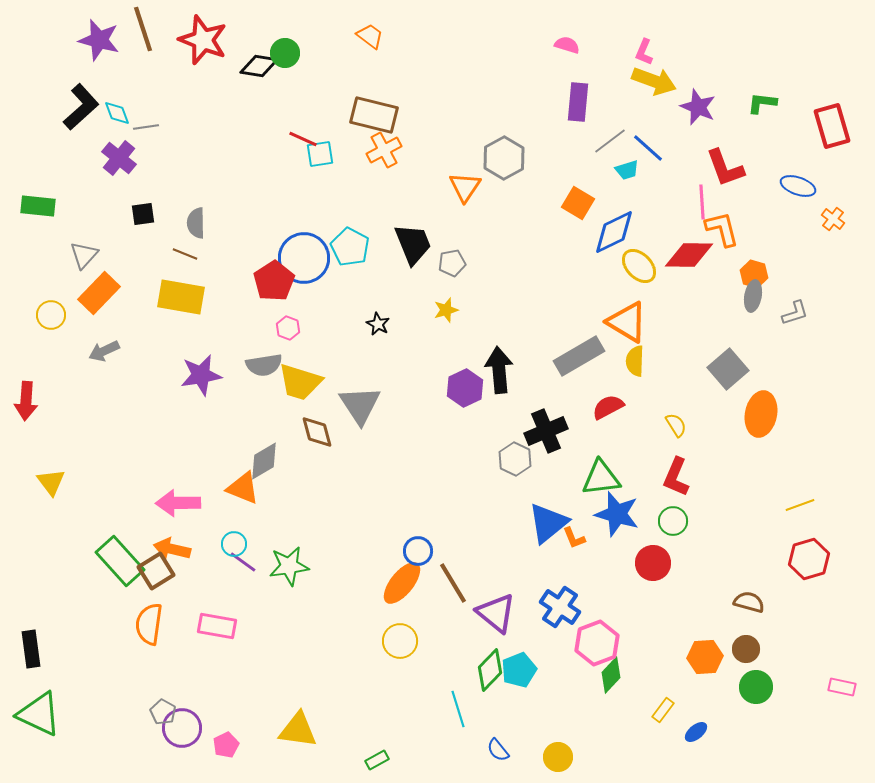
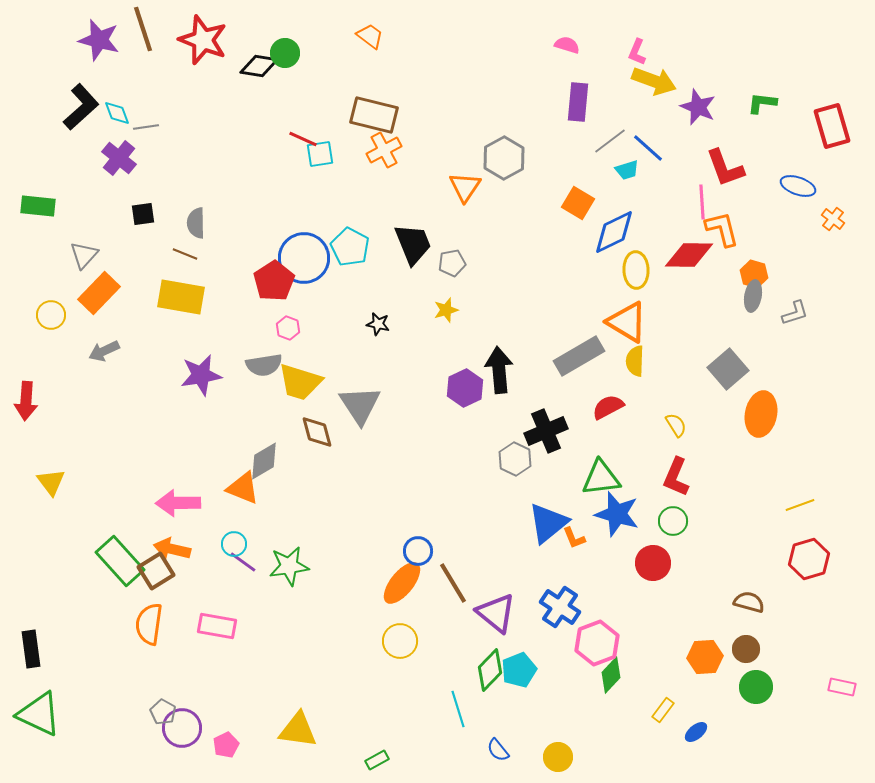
pink L-shape at (644, 52): moved 7 px left
yellow ellipse at (639, 266): moved 3 px left, 4 px down; rotated 42 degrees clockwise
black star at (378, 324): rotated 15 degrees counterclockwise
